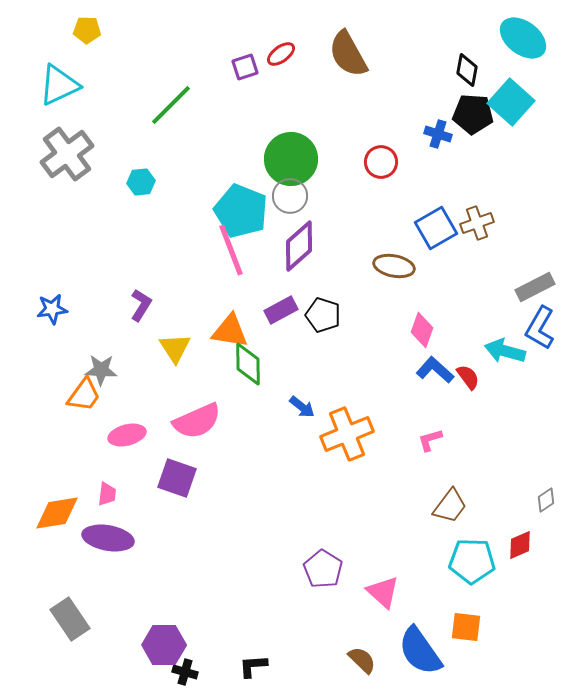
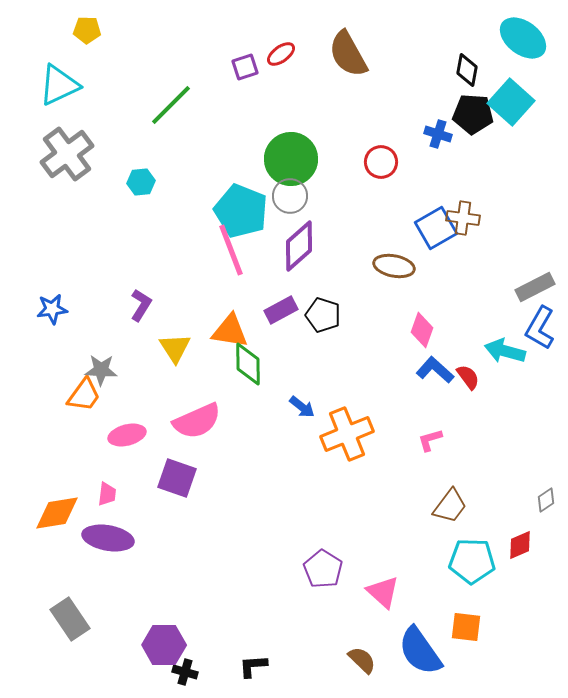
brown cross at (477, 223): moved 14 px left, 5 px up; rotated 28 degrees clockwise
